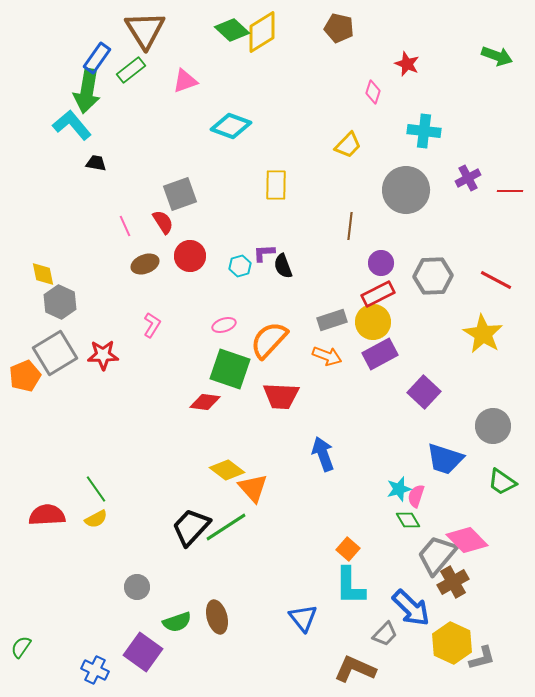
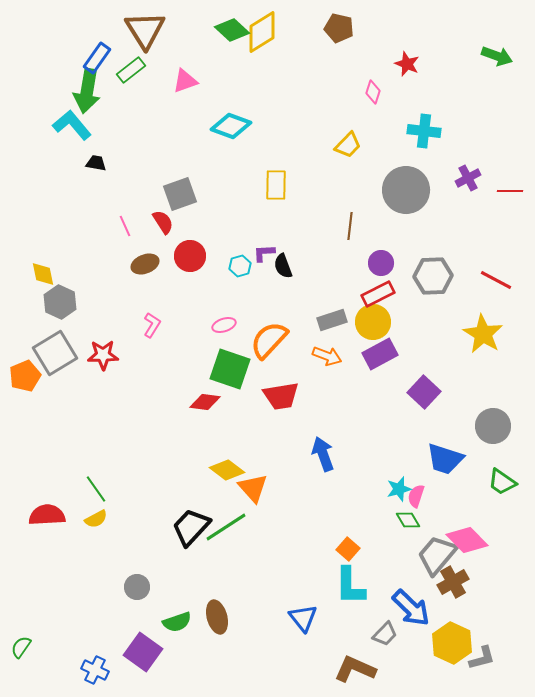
red trapezoid at (281, 396): rotated 12 degrees counterclockwise
